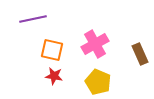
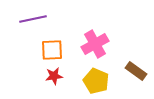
orange square: rotated 15 degrees counterclockwise
brown rectangle: moved 4 px left, 17 px down; rotated 30 degrees counterclockwise
red star: rotated 18 degrees counterclockwise
yellow pentagon: moved 2 px left, 1 px up
